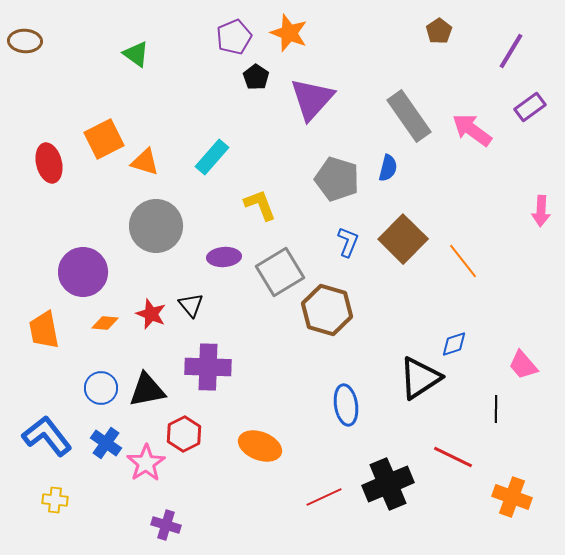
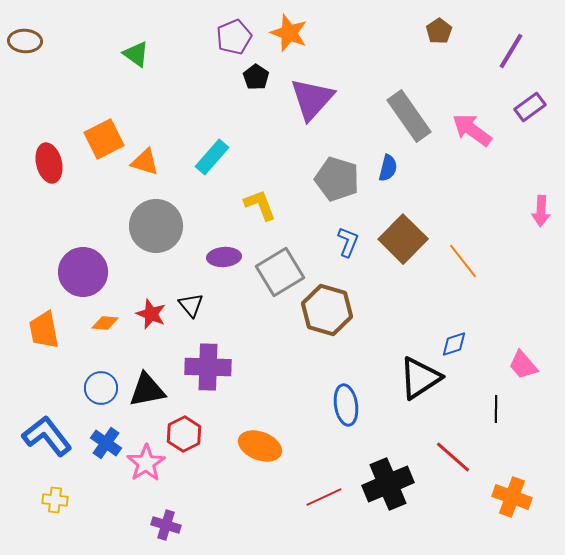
red line at (453, 457): rotated 15 degrees clockwise
